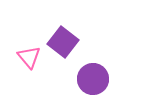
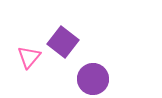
pink triangle: rotated 20 degrees clockwise
